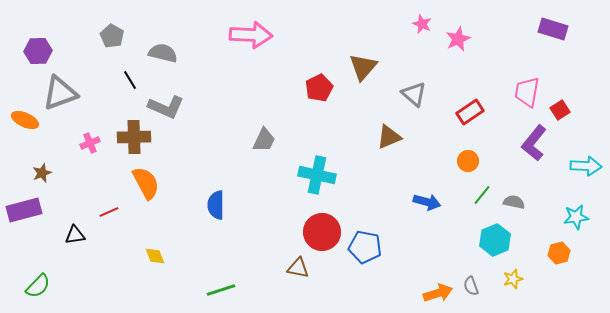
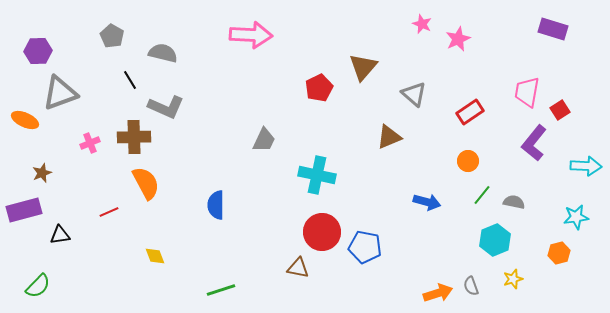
black triangle at (75, 235): moved 15 px left
